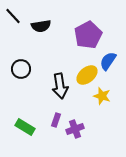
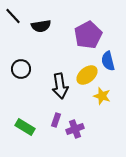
blue semicircle: rotated 48 degrees counterclockwise
